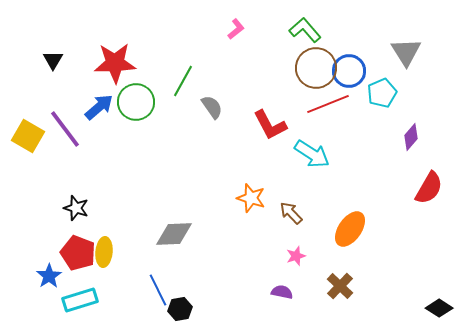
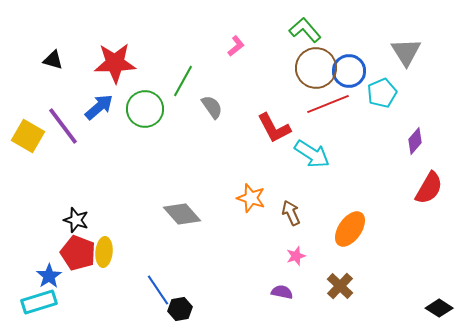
pink L-shape: moved 17 px down
black triangle: rotated 45 degrees counterclockwise
green circle: moved 9 px right, 7 px down
red L-shape: moved 4 px right, 3 px down
purple line: moved 2 px left, 3 px up
purple diamond: moved 4 px right, 4 px down
black star: moved 12 px down
brown arrow: rotated 20 degrees clockwise
gray diamond: moved 8 px right, 20 px up; rotated 51 degrees clockwise
blue line: rotated 8 degrees counterclockwise
cyan rectangle: moved 41 px left, 2 px down
